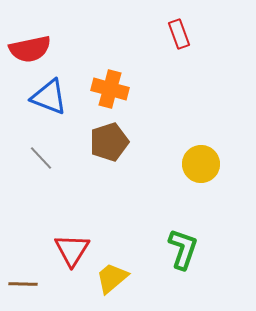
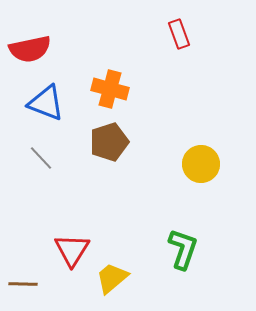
blue triangle: moved 3 px left, 6 px down
